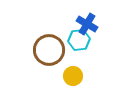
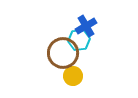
blue cross: moved 1 px left, 2 px down; rotated 30 degrees clockwise
brown circle: moved 14 px right, 3 px down
